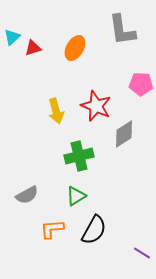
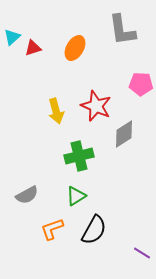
orange L-shape: rotated 15 degrees counterclockwise
